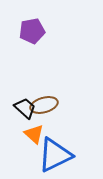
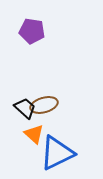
purple pentagon: rotated 20 degrees clockwise
blue triangle: moved 2 px right, 2 px up
